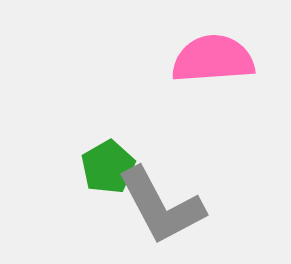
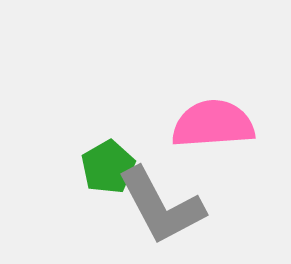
pink semicircle: moved 65 px down
